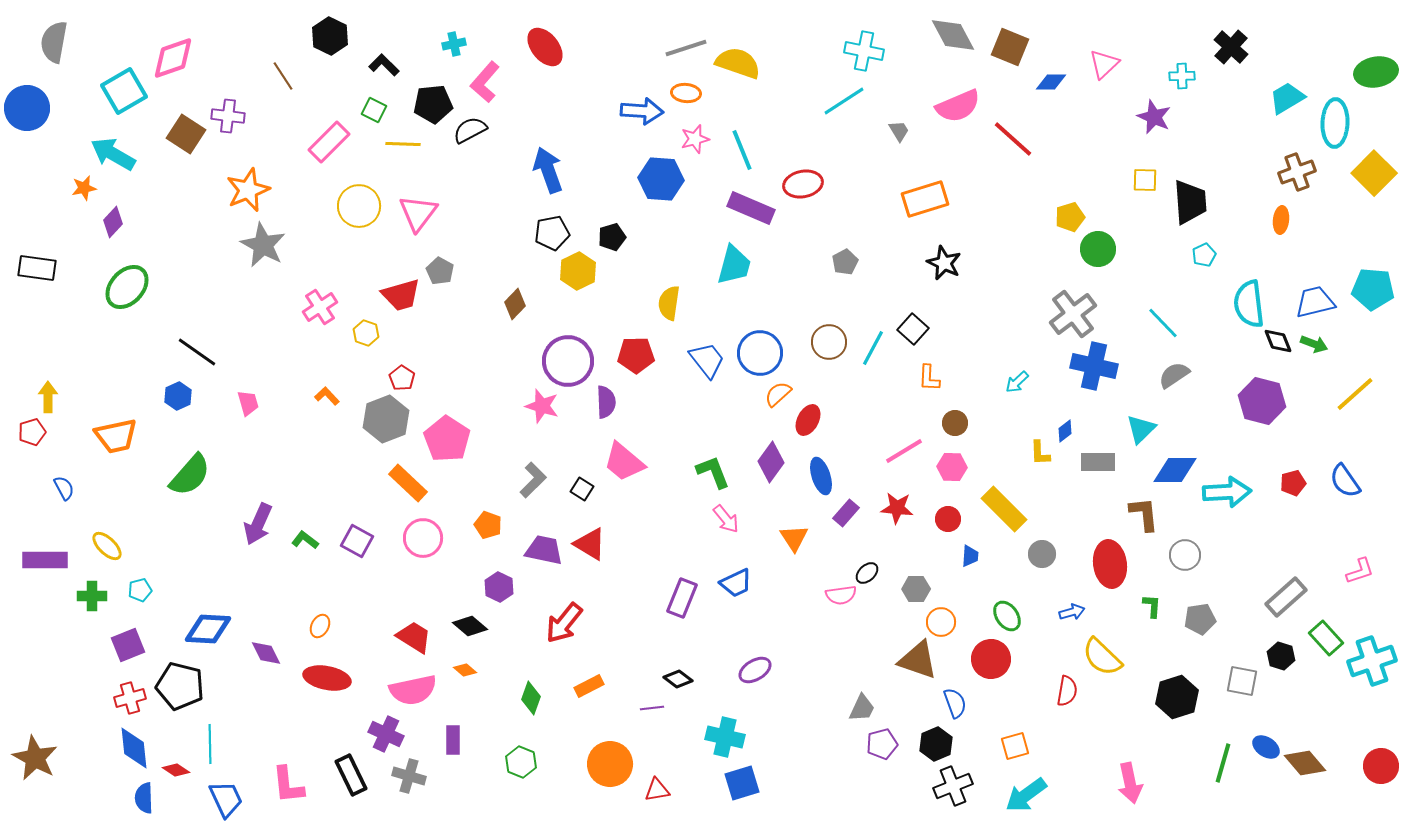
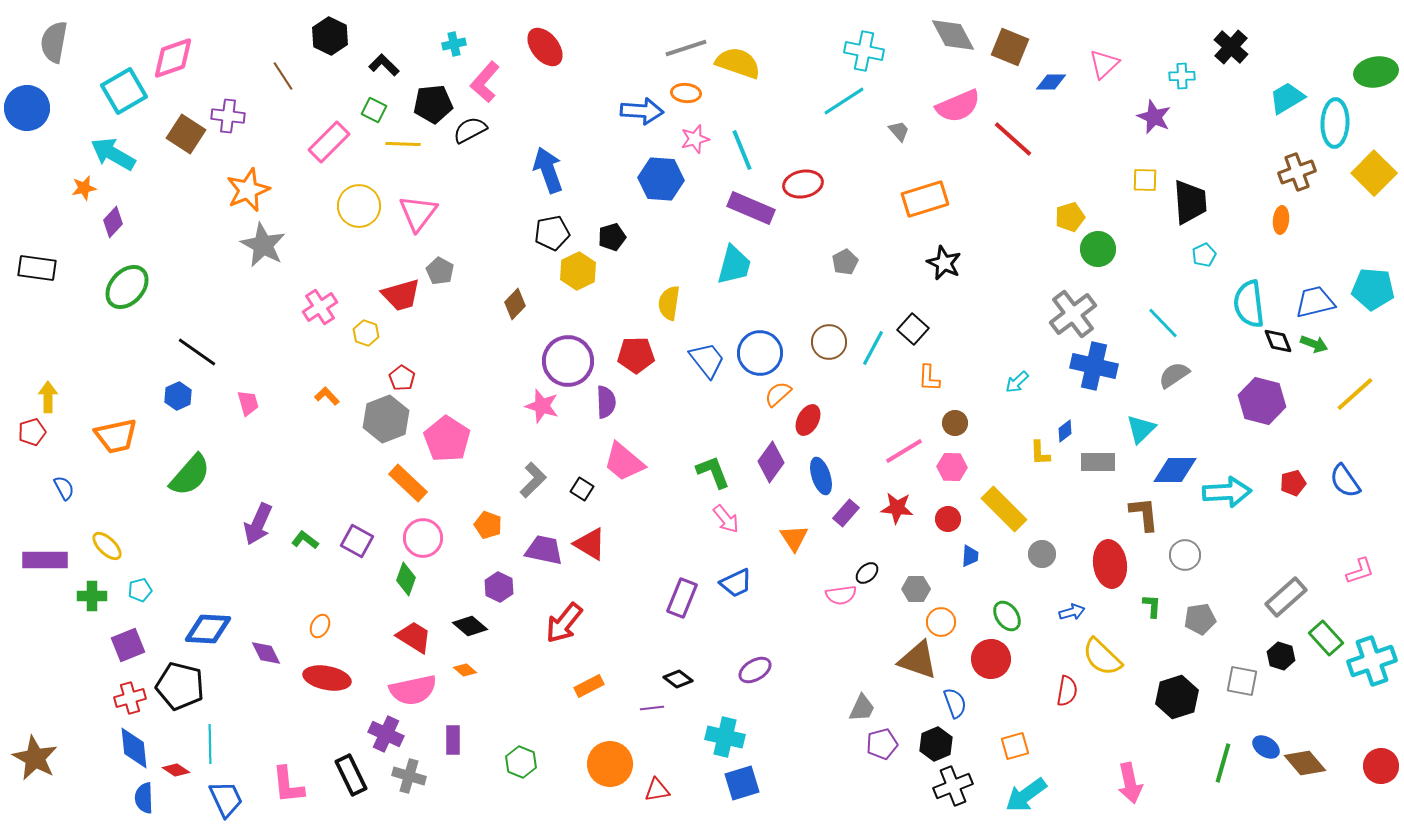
gray trapezoid at (899, 131): rotated 10 degrees counterclockwise
green diamond at (531, 698): moved 125 px left, 119 px up
